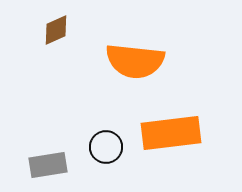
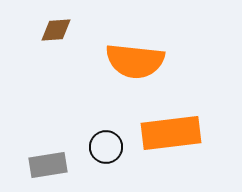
brown diamond: rotated 20 degrees clockwise
